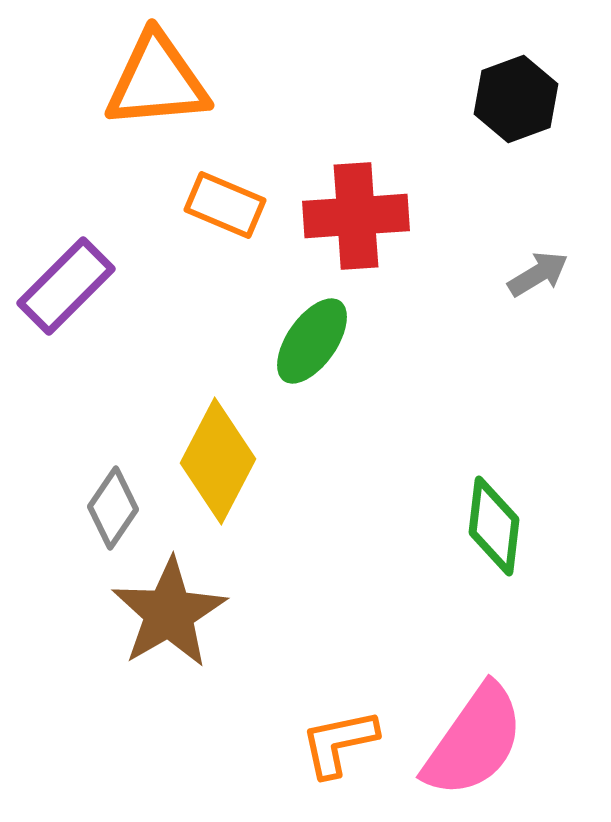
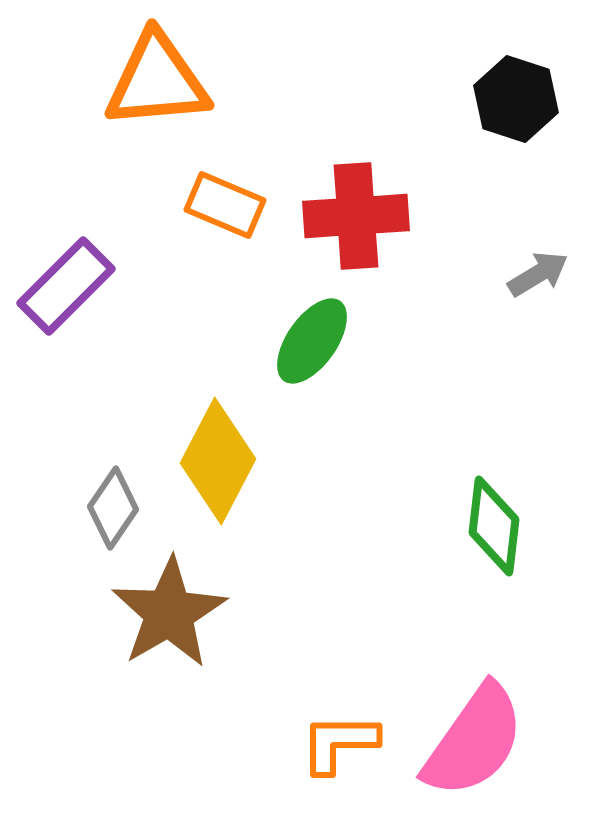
black hexagon: rotated 22 degrees counterclockwise
orange L-shape: rotated 12 degrees clockwise
